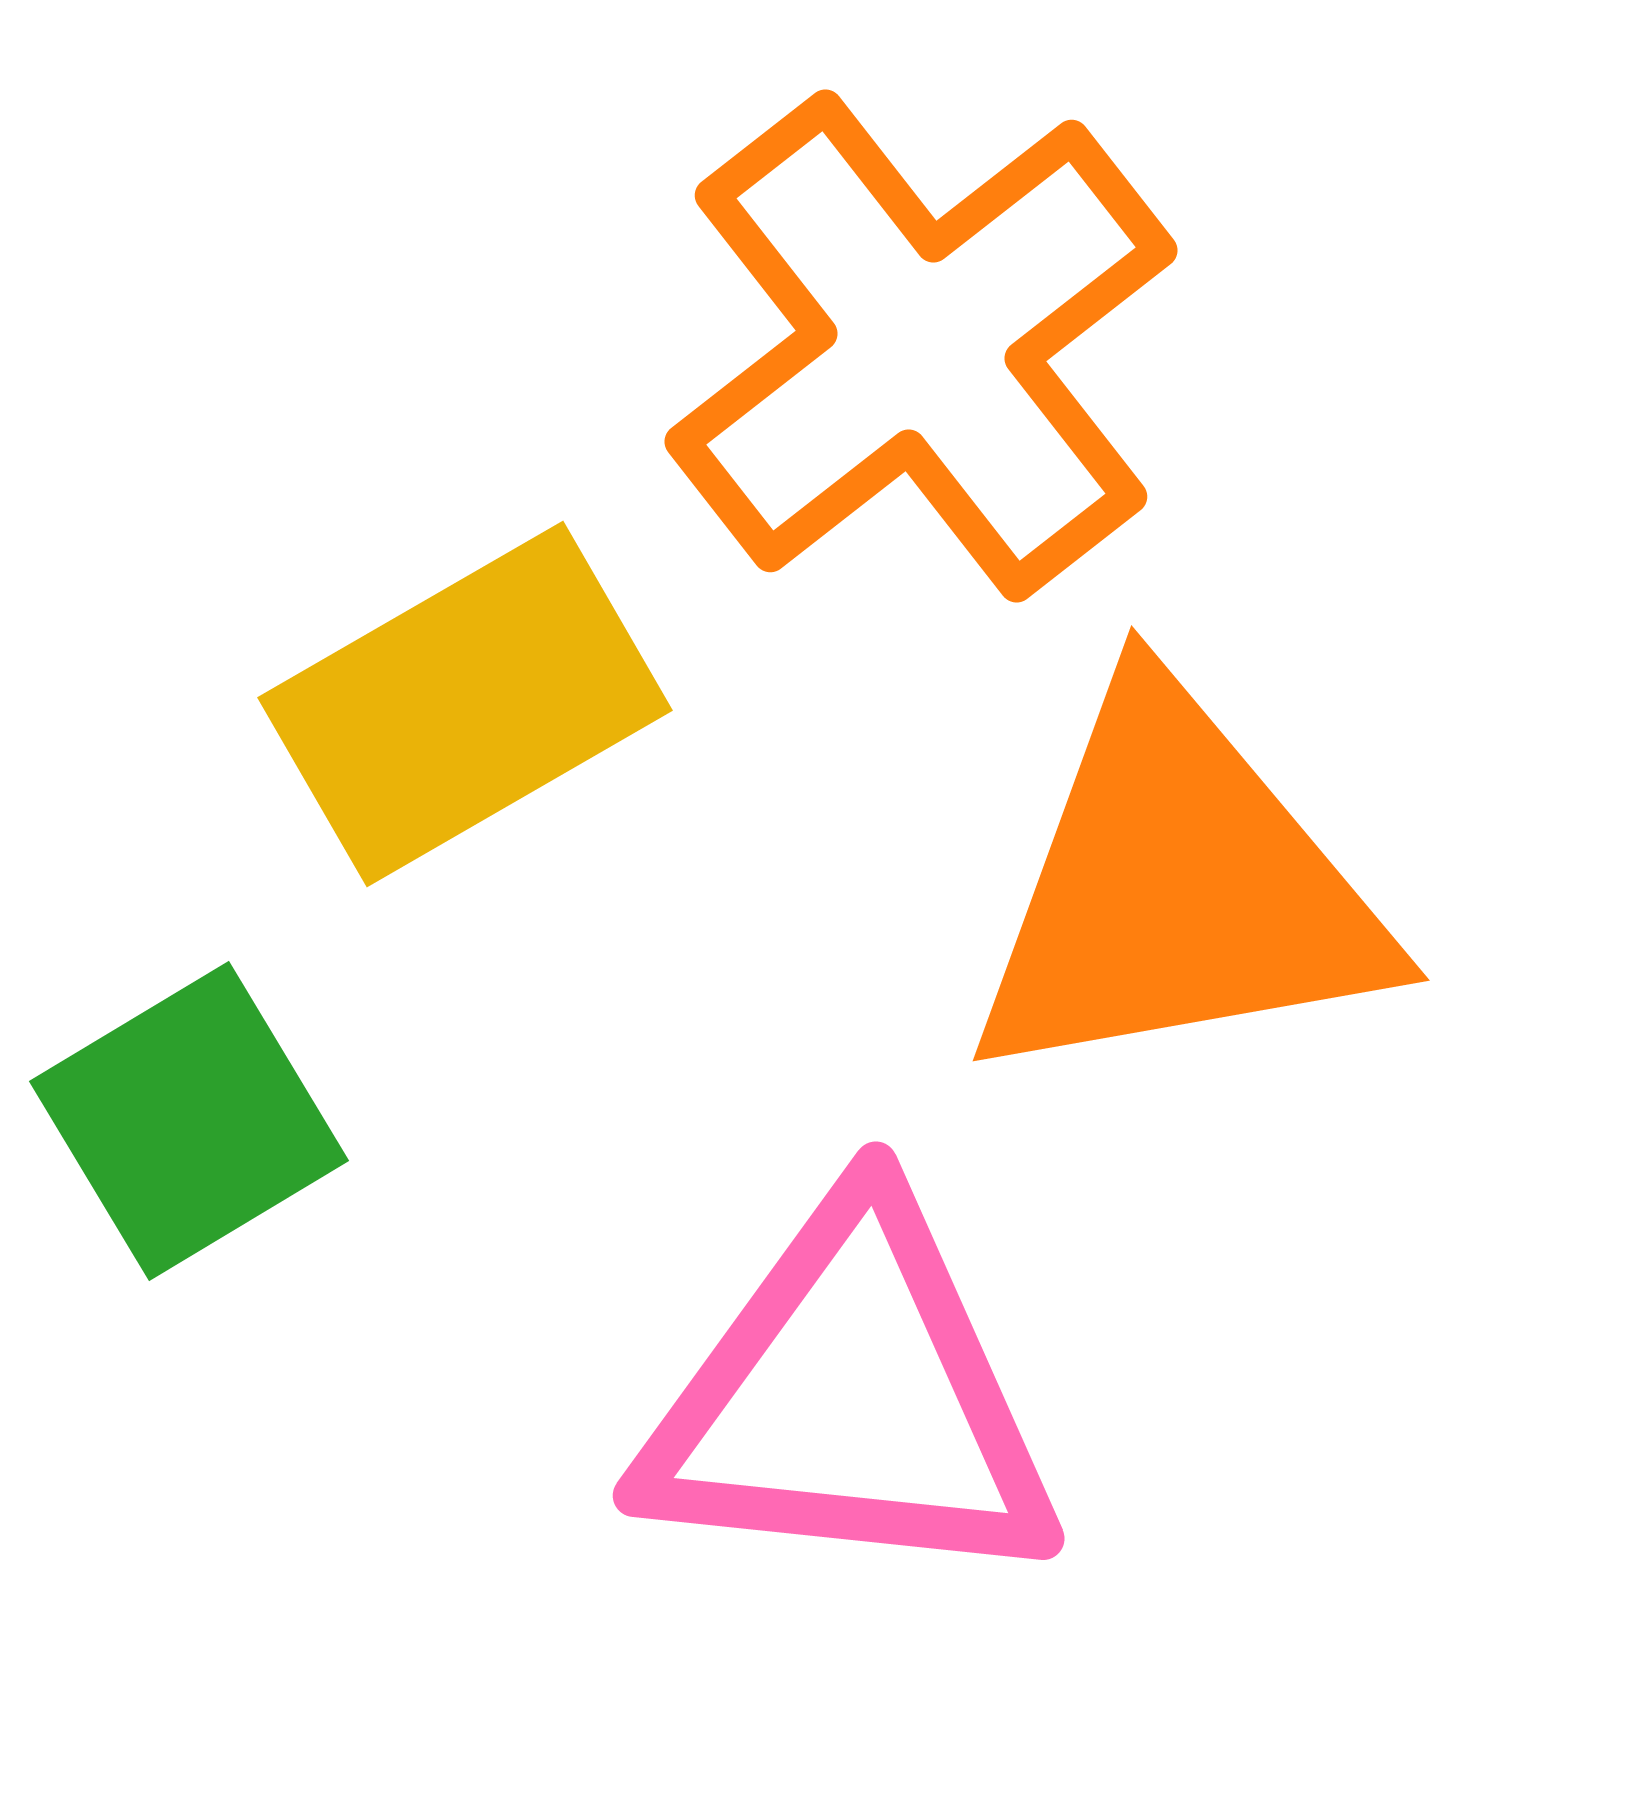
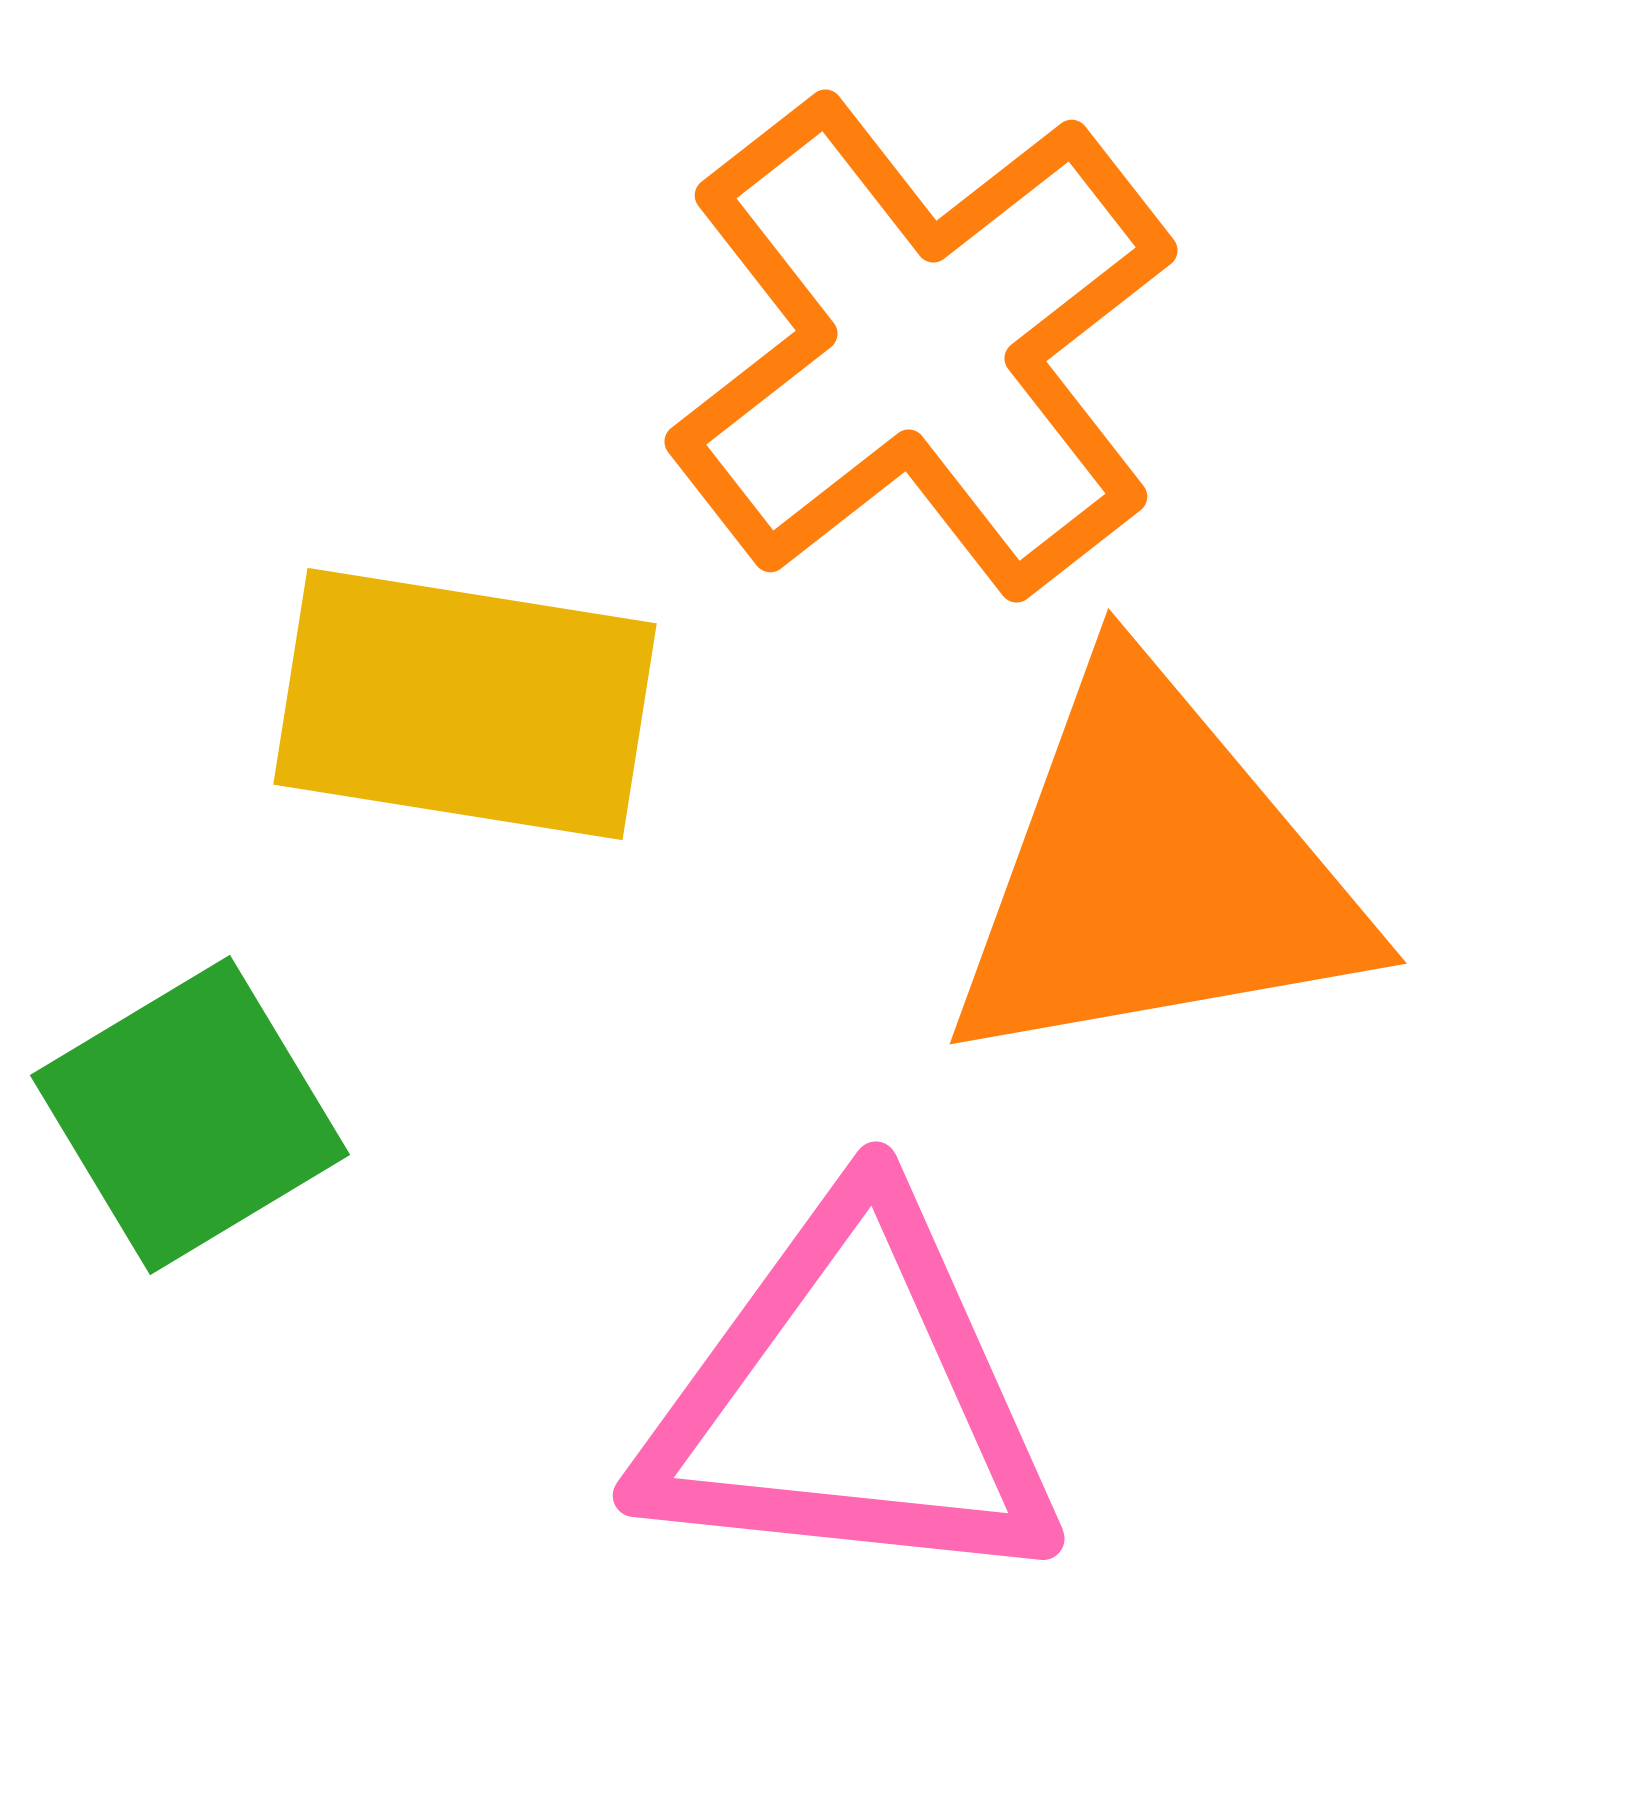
yellow rectangle: rotated 39 degrees clockwise
orange triangle: moved 23 px left, 17 px up
green square: moved 1 px right, 6 px up
